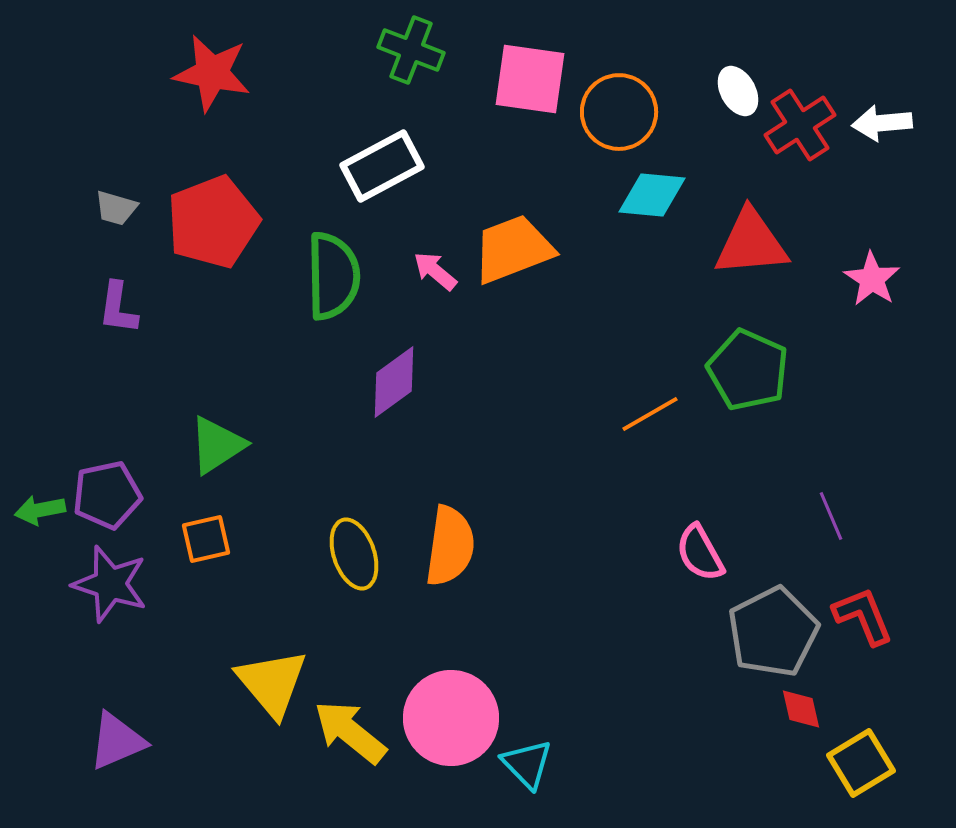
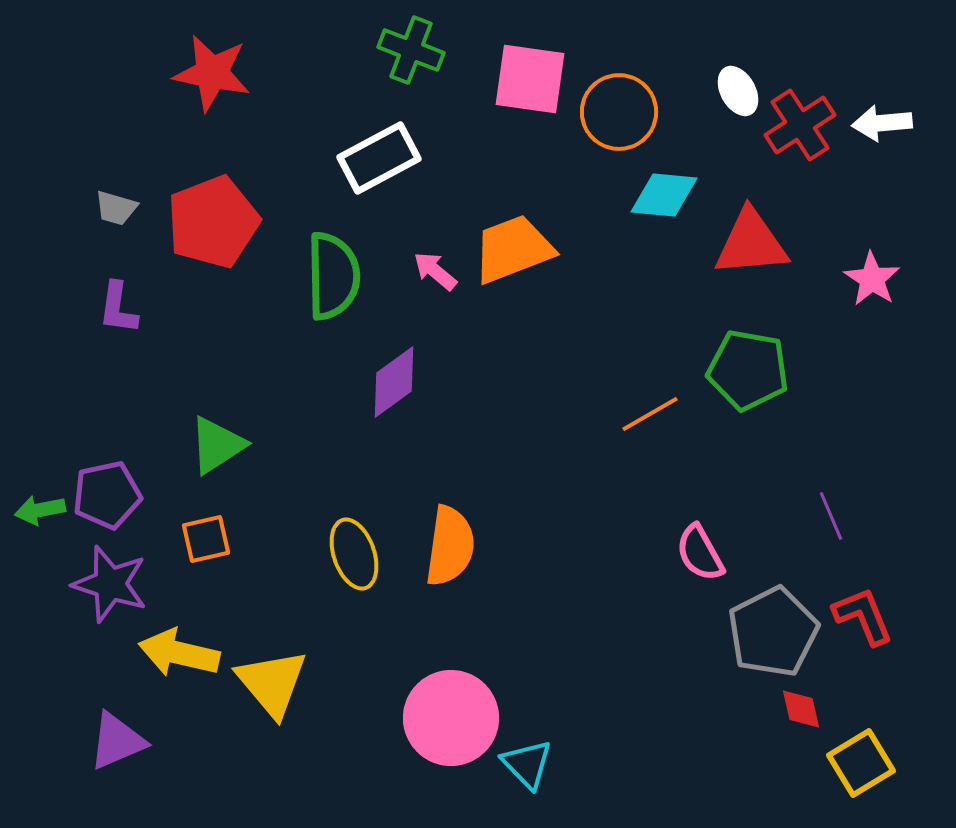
white rectangle: moved 3 px left, 8 px up
cyan diamond: moved 12 px right
green pentagon: rotated 14 degrees counterclockwise
yellow arrow: moved 171 px left, 79 px up; rotated 26 degrees counterclockwise
